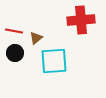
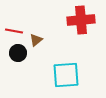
brown triangle: moved 2 px down
black circle: moved 3 px right
cyan square: moved 12 px right, 14 px down
